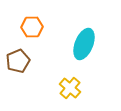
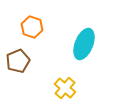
orange hexagon: rotated 20 degrees clockwise
yellow cross: moved 5 px left
